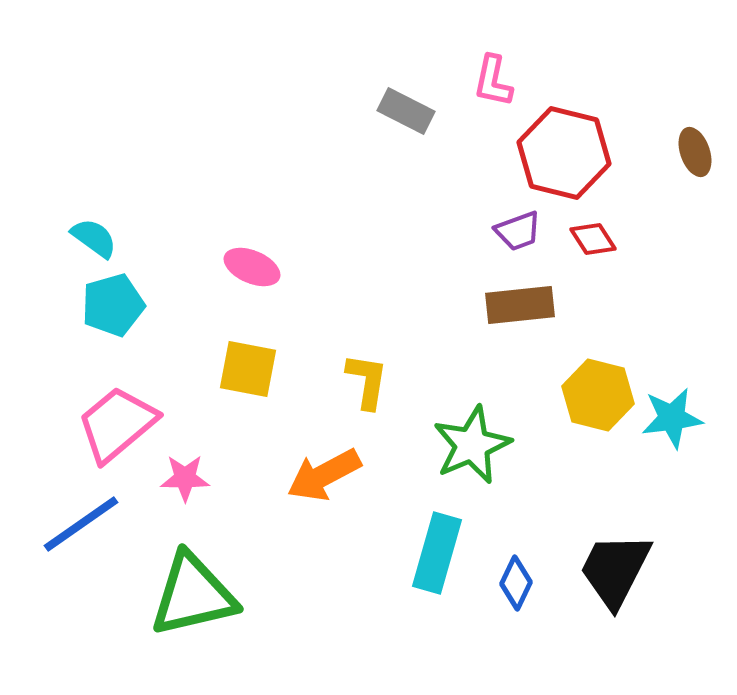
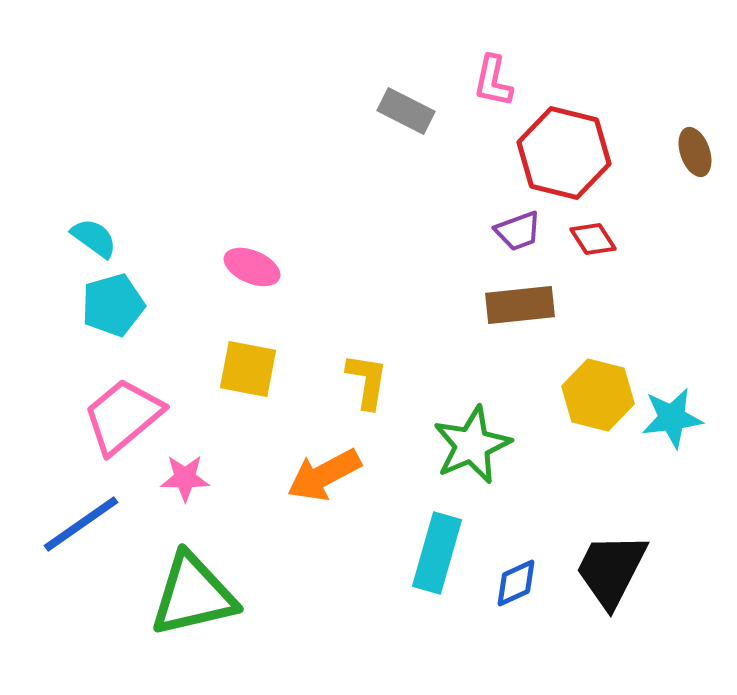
pink trapezoid: moved 6 px right, 8 px up
black trapezoid: moved 4 px left
blue diamond: rotated 40 degrees clockwise
